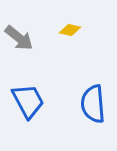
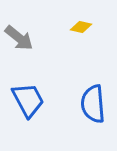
yellow diamond: moved 11 px right, 3 px up
blue trapezoid: moved 1 px up
